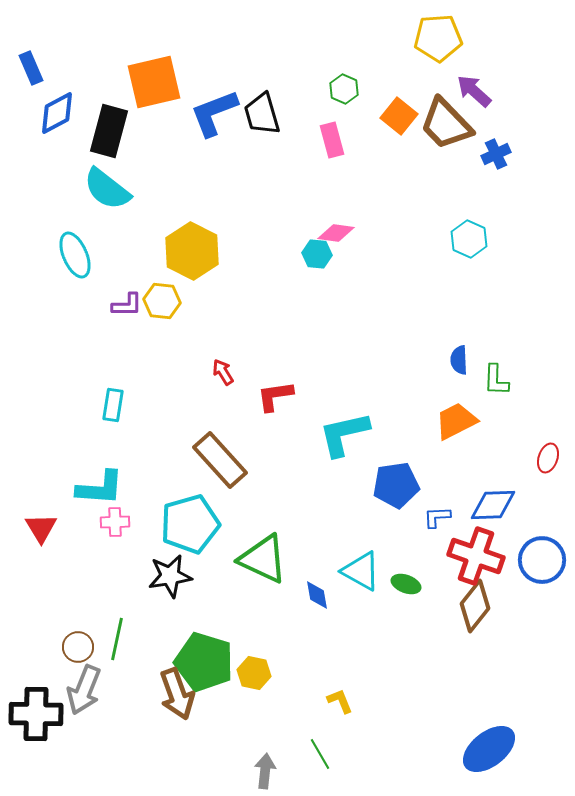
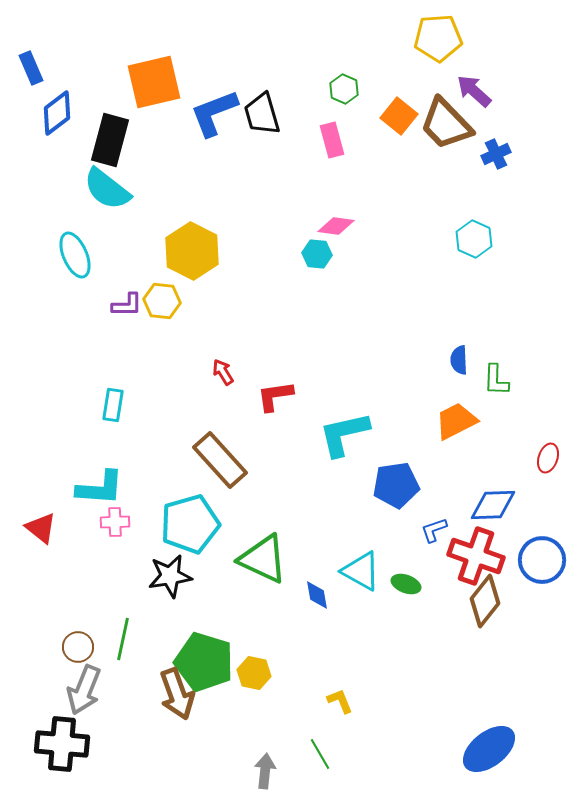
blue diamond at (57, 113): rotated 9 degrees counterclockwise
black rectangle at (109, 131): moved 1 px right, 9 px down
pink diamond at (336, 233): moved 7 px up
cyan hexagon at (469, 239): moved 5 px right
blue L-shape at (437, 517): moved 3 px left, 13 px down; rotated 16 degrees counterclockwise
red triangle at (41, 528): rotated 20 degrees counterclockwise
brown diamond at (475, 606): moved 10 px right, 5 px up
green line at (117, 639): moved 6 px right
black cross at (36, 714): moved 26 px right, 30 px down; rotated 4 degrees clockwise
